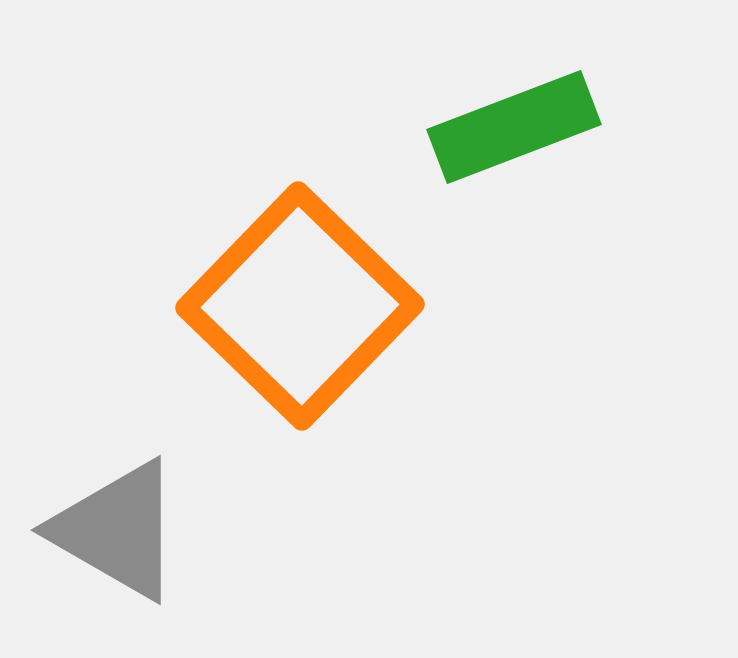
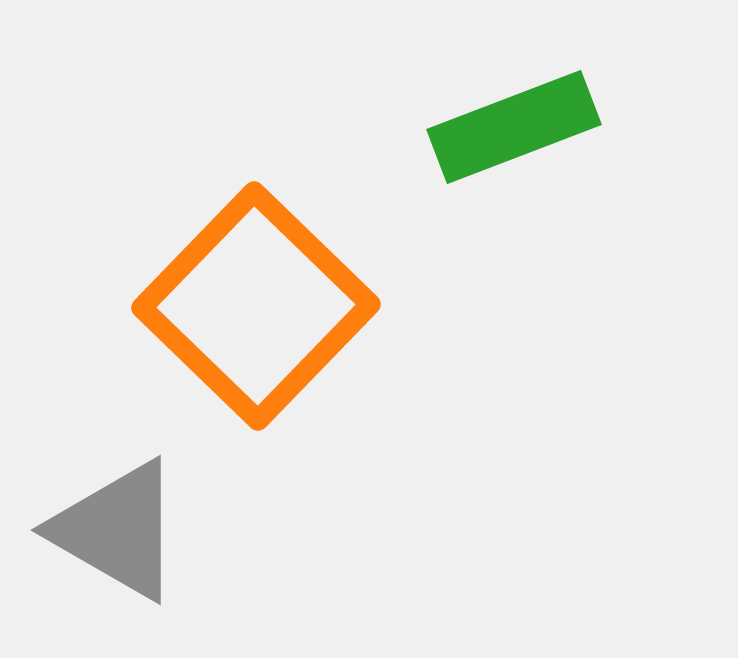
orange square: moved 44 px left
